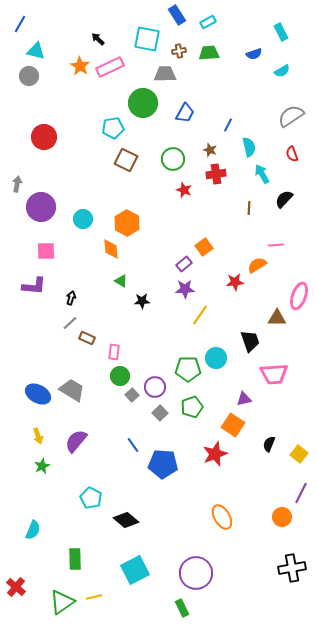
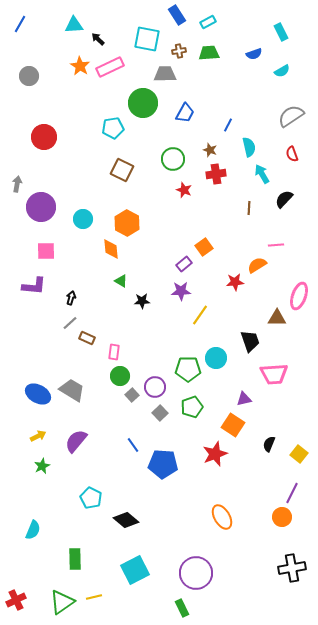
cyan triangle at (36, 51): moved 38 px right, 26 px up; rotated 18 degrees counterclockwise
brown square at (126, 160): moved 4 px left, 10 px down
purple star at (185, 289): moved 4 px left, 2 px down
yellow arrow at (38, 436): rotated 98 degrees counterclockwise
purple line at (301, 493): moved 9 px left
red cross at (16, 587): moved 13 px down; rotated 24 degrees clockwise
